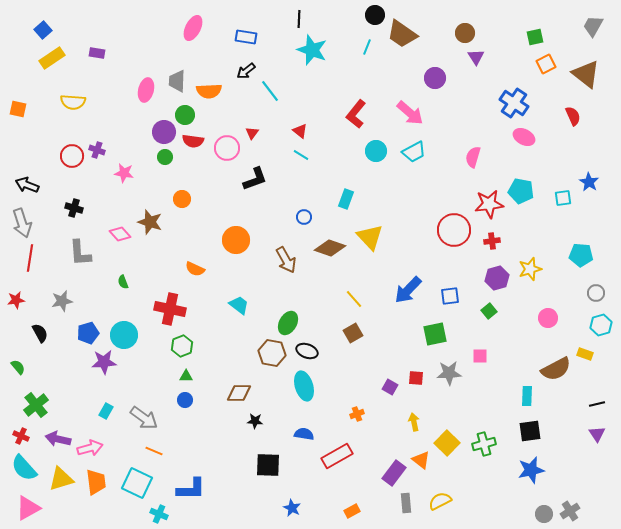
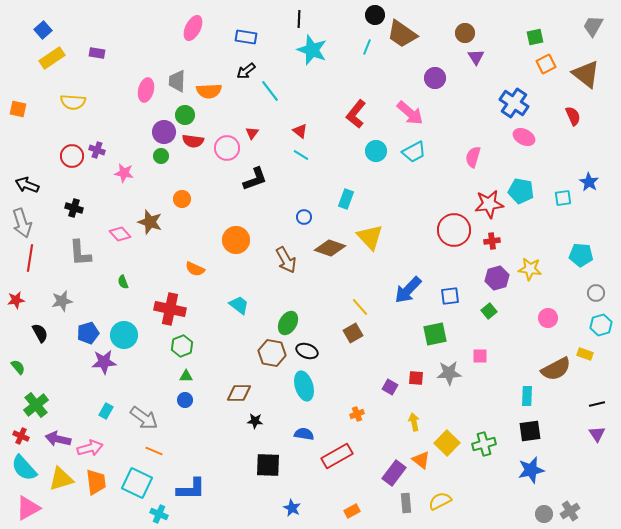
green circle at (165, 157): moved 4 px left, 1 px up
yellow star at (530, 269): rotated 25 degrees clockwise
yellow line at (354, 299): moved 6 px right, 8 px down
